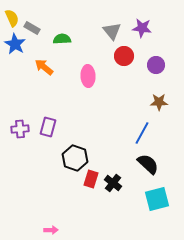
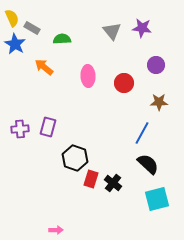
red circle: moved 27 px down
pink arrow: moved 5 px right
